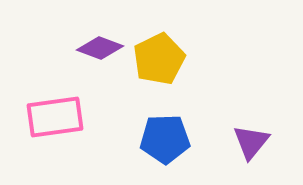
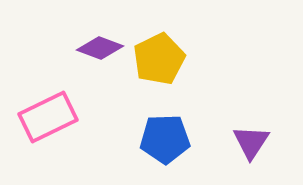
pink rectangle: moved 7 px left; rotated 18 degrees counterclockwise
purple triangle: rotated 6 degrees counterclockwise
